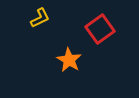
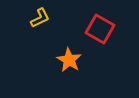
red square: rotated 24 degrees counterclockwise
